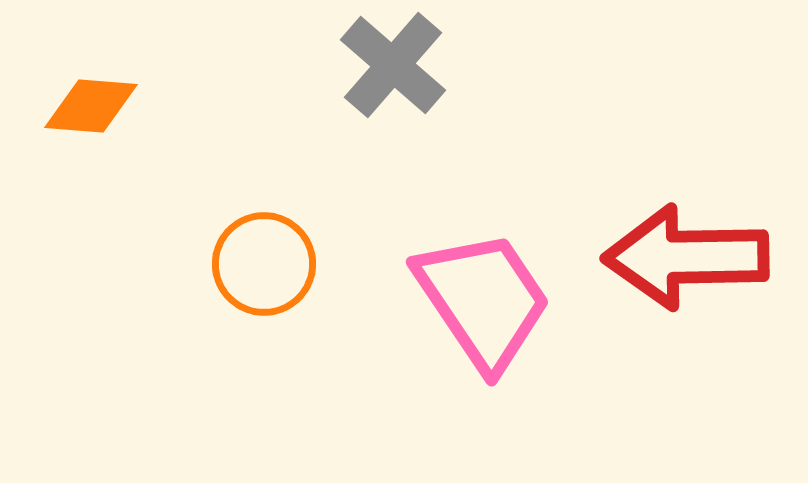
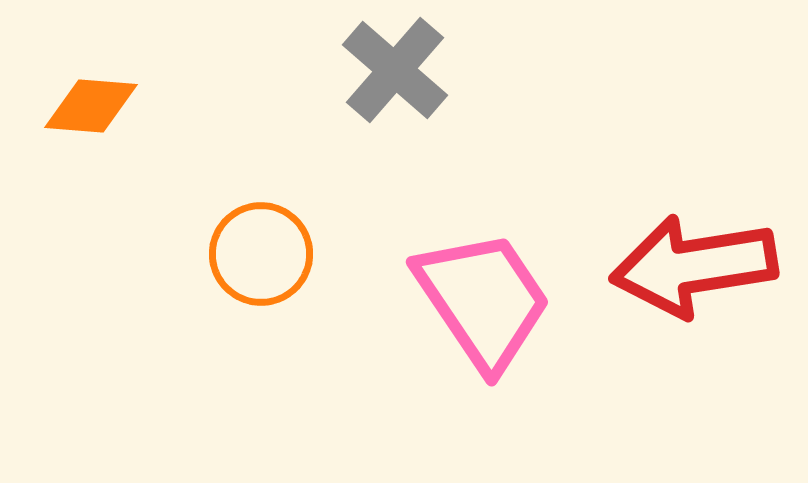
gray cross: moved 2 px right, 5 px down
red arrow: moved 8 px right, 9 px down; rotated 8 degrees counterclockwise
orange circle: moved 3 px left, 10 px up
